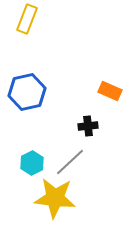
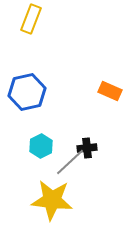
yellow rectangle: moved 4 px right
black cross: moved 1 px left, 22 px down
cyan hexagon: moved 9 px right, 17 px up
yellow star: moved 3 px left, 2 px down
